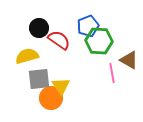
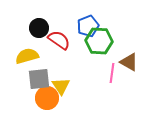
brown triangle: moved 2 px down
pink line: rotated 18 degrees clockwise
orange circle: moved 4 px left
